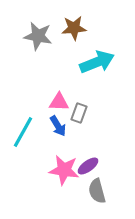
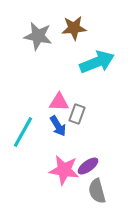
gray rectangle: moved 2 px left, 1 px down
